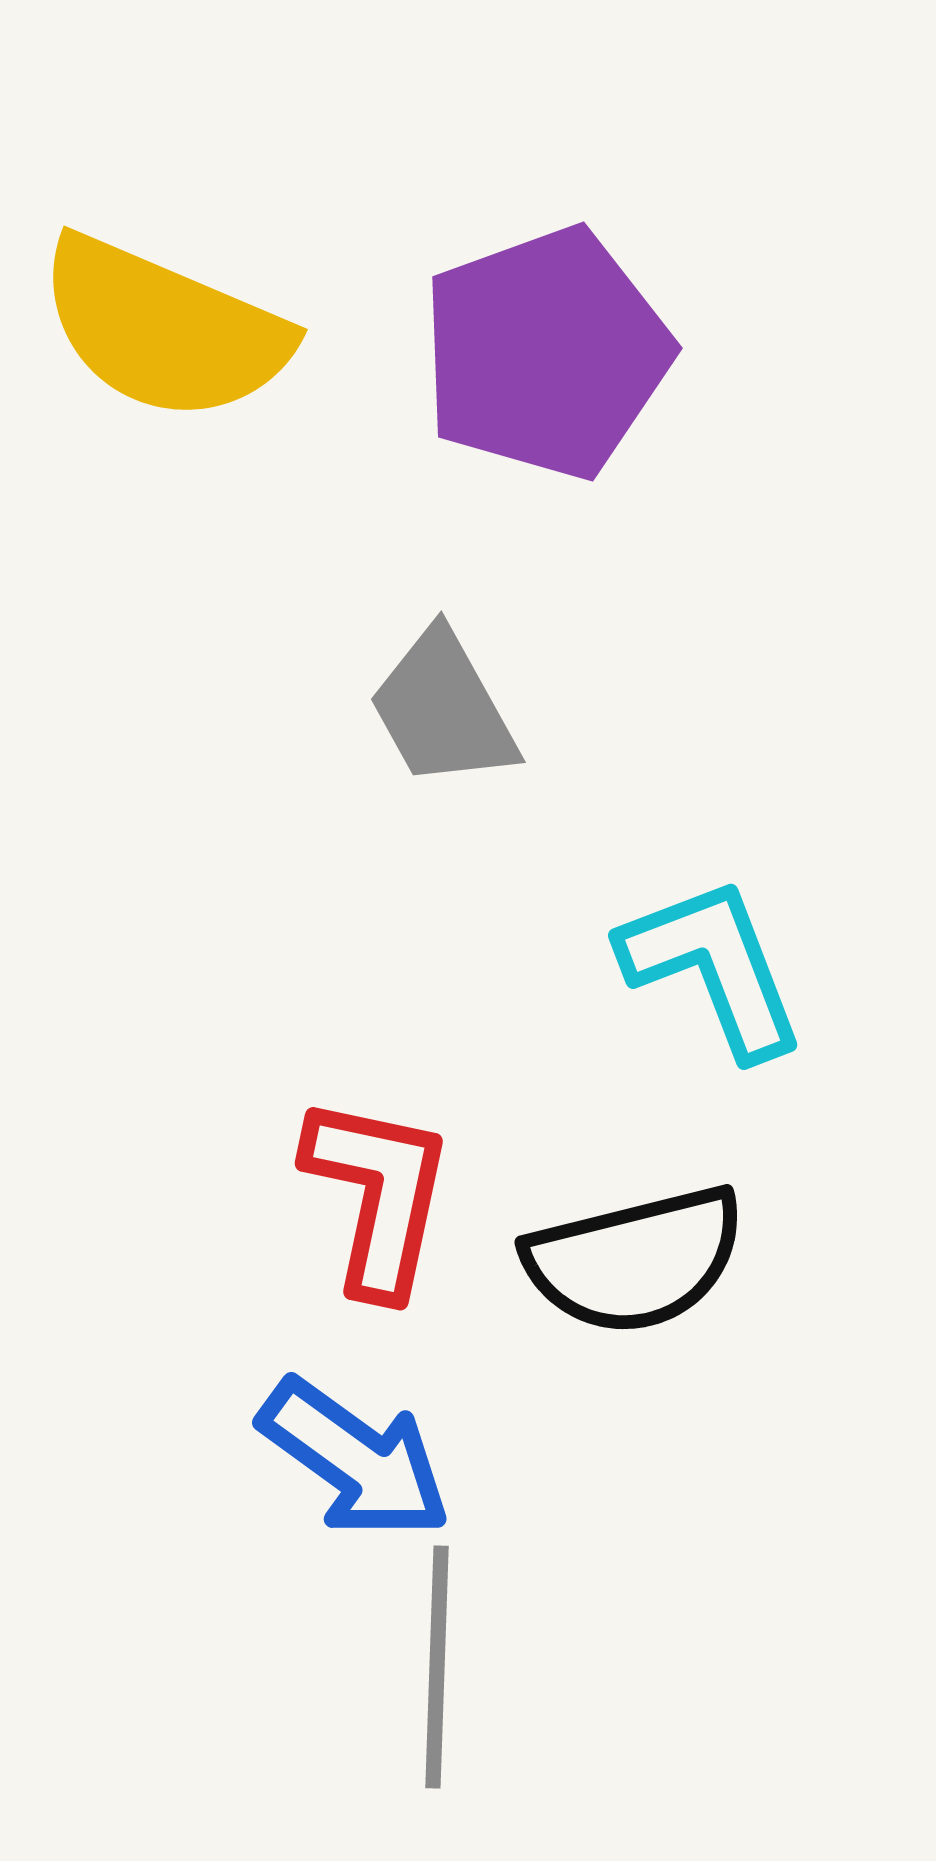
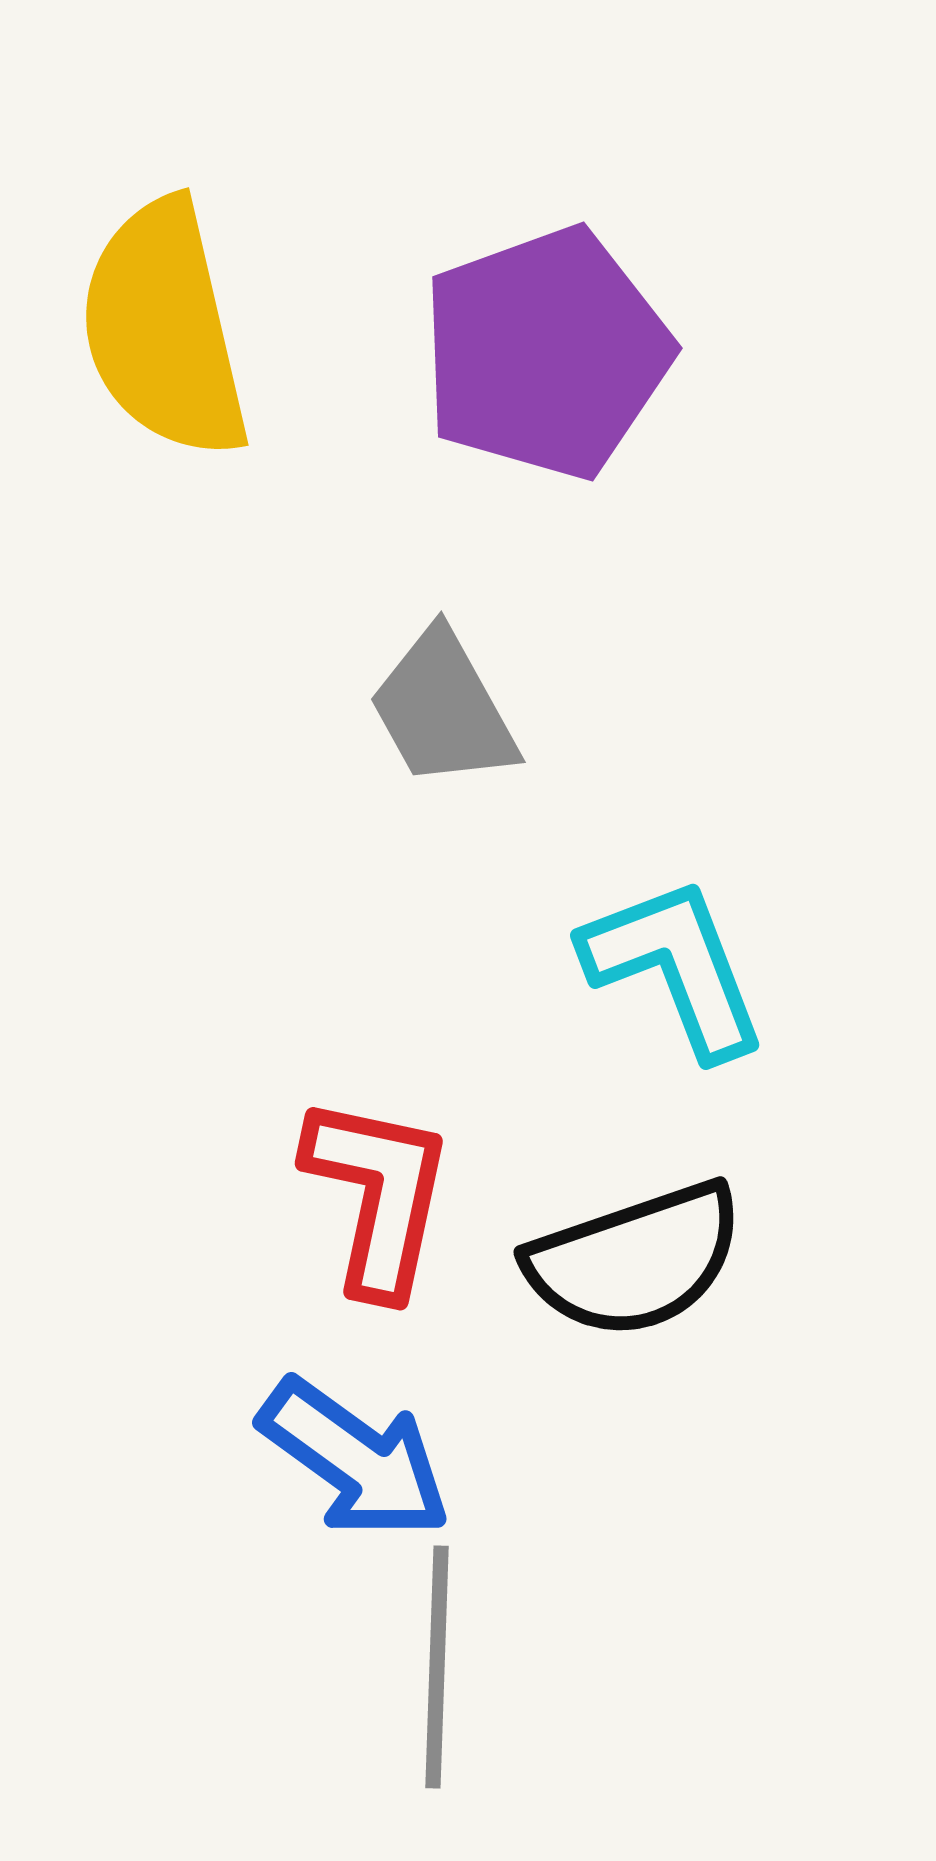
yellow semicircle: rotated 54 degrees clockwise
cyan L-shape: moved 38 px left
black semicircle: rotated 5 degrees counterclockwise
